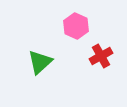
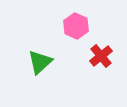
red cross: rotated 10 degrees counterclockwise
